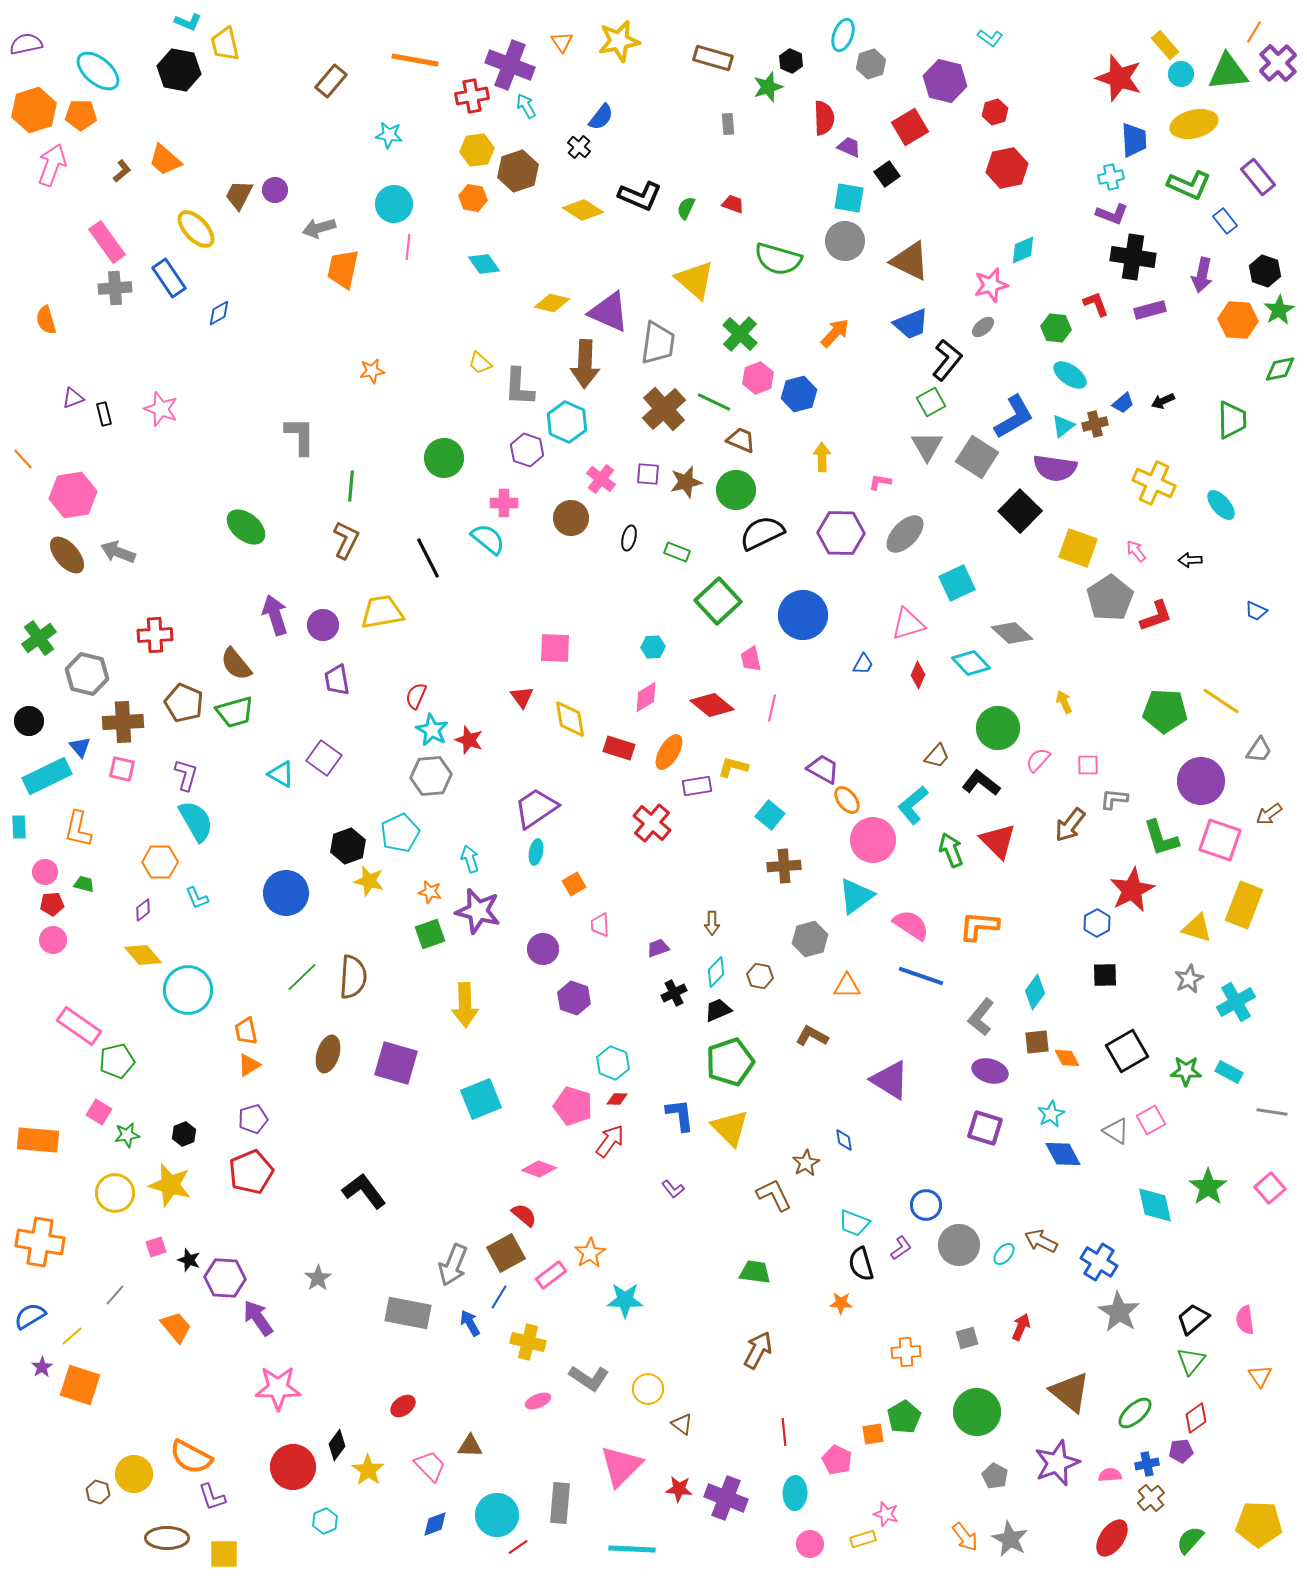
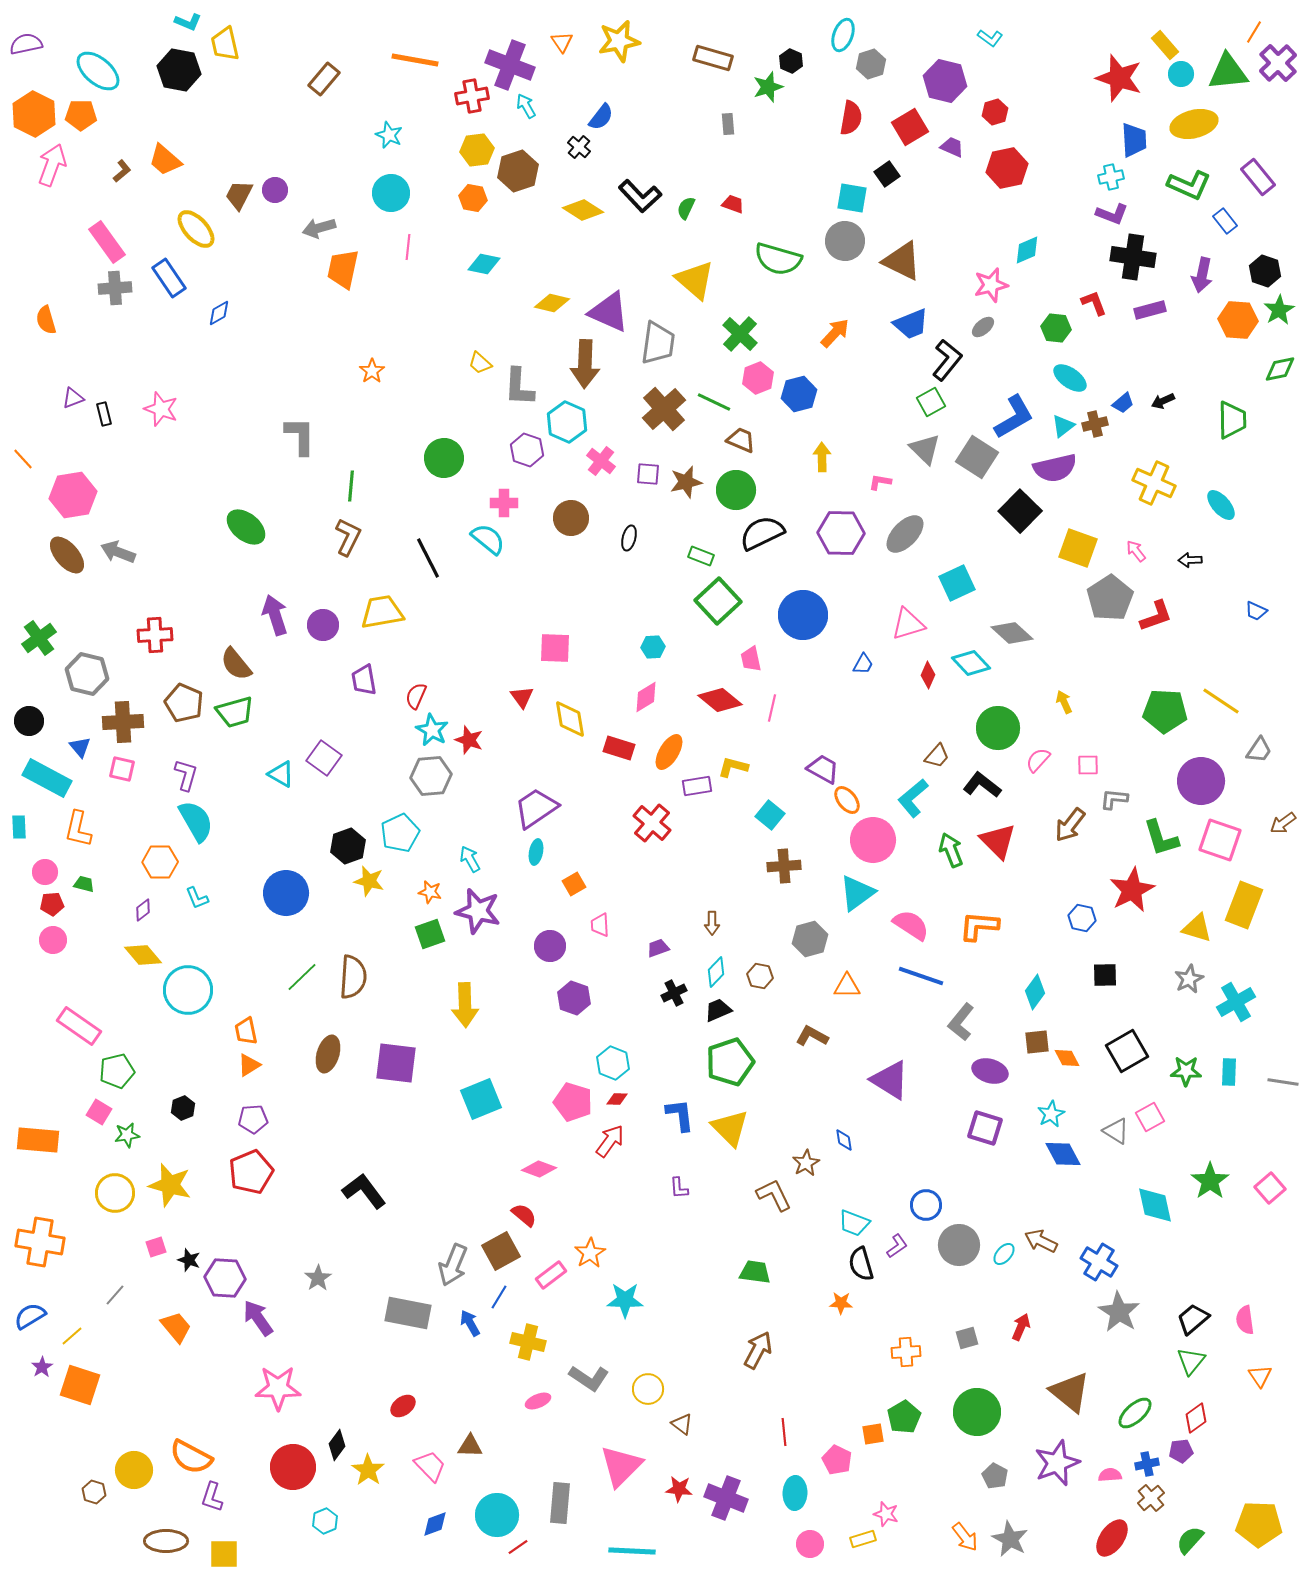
brown rectangle at (331, 81): moved 7 px left, 2 px up
orange hexagon at (34, 110): moved 4 px down; rotated 15 degrees counterclockwise
red semicircle at (824, 118): moved 27 px right; rotated 12 degrees clockwise
cyan star at (389, 135): rotated 16 degrees clockwise
purple trapezoid at (849, 147): moved 103 px right
black L-shape at (640, 196): rotated 24 degrees clockwise
cyan square at (849, 198): moved 3 px right
cyan circle at (394, 204): moved 3 px left, 11 px up
cyan diamond at (1023, 250): moved 4 px right
brown triangle at (910, 261): moved 8 px left
cyan diamond at (484, 264): rotated 44 degrees counterclockwise
red L-shape at (1096, 304): moved 2 px left, 1 px up
orange star at (372, 371): rotated 25 degrees counterclockwise
cyan ellipse at (1070, 375): moved 3 px down
gray triangle at (927, 446): moved 2 px left, 3 px down; rotated 16 degrees counterclockwise
purple semicircle at (1055, 468): rotated 21 degrees counterclockwise
pink cross at (601, 479): moved 18 px up
brown L-shape at (346, 540): moved 2 px right, 3 px up
green rectangle at (677, 552): moved 24 px right, 4 px down
red diamond at (918, 675): moved 10 px right
purple trapezoid at (337, 680): moved 27 px right
red diamond at (712, 705): moved 8 px right, 5 px up
cyan rectangle at (47, 776): moved 2 px down; rotated 54 degrees clockwise
black L-shape at (981, 783): moved 1 px right, 2 px down
cyan L-shape at (913, 805): moved 7 px up
brown arrow at (1269, 814): moved 14 px right, 9 px down
cyan arrow at (470, 859): rotated 12 degrees counterclockwise
cyan triangle at (856, 896): moved 1 px right, 3 px up
blue hexagon at (1097, 923): moved 15 px left, 5 px up; rotated 20 degrees counterclockwise
purple circle at (543, 949): moved 7 px right, 3 px up
gray L-shape at (981, 1017): moved 20 px left, 5 px down
green pentagon at (117, 1061): moved 10 px down
purple square at (396, 1063): rotated 9 degrees counterclockwise
cyan rectangle at (1229, 1072): rotated 64 degrees clockwise
pink pentagon at (573, 1106): moved 4 px up
gray line at (1272, 1112): moved 11 px right, 30 px up
purple pentagon at (253, 1119): rotated 12 degrees clockwise
pink square at (1151, 1120): moved 1 px left, 3 px up
black hexagon at (184, 1134): moved 1 px left, 26 px up
green star at (1208, 1187): moved 2 px right, 6 px up
purple L-shape at (673, 1189): moved 6 px right, 1 px up; rotated 35 degrees clockwise
purple L-shape at (901, 1248): moved 4 px left, 2 px up
brown square at (506, 1253): moved 5 px left, 2 px up
yellow circle at (134, 1474): moved 4 px up
brown hexagon at (98, 1492): moved 4 px left
purple L-shape at (212, 1497): rotated 36 degrees clockwise
brown ellipse at (167, 1538): moved 1 px left, 3 px down
cyan line at (632, 1549): moved 2 px down
